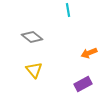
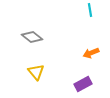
cyan line: moved 22 px right
orange arrow: moved 2 px right
yellow triangle: moved 2 px right, 2 px down
